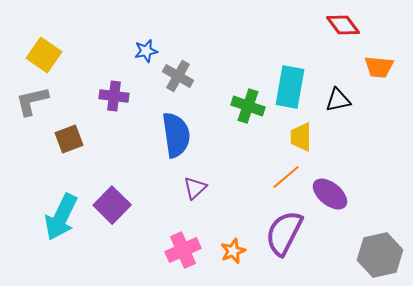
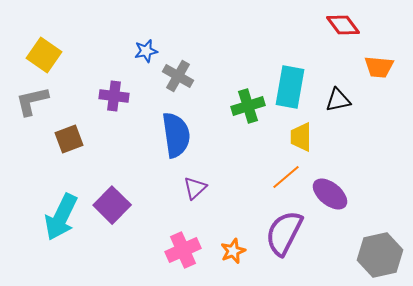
green cross: rotated 36 degrees counterclockwise
